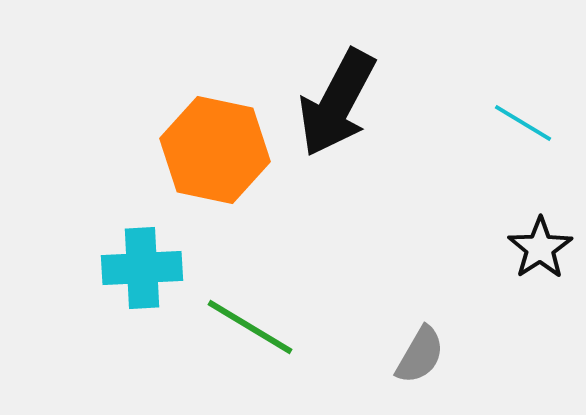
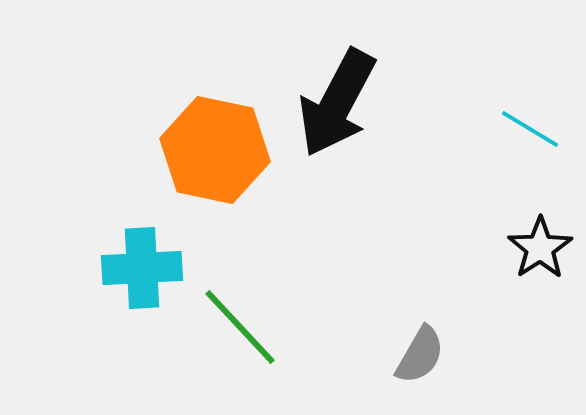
cyan line: moved 7 px right, 6 px down
green line: moved 10 px left; rotated 16 degrees clockwise
